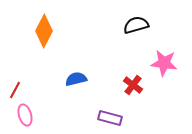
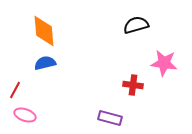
orange diamond: rotated 32 degrees counterclockwise
blue semicircle: moved 31 px left, 16 px up
red cross: rotated 30 degrees counterclockwise
pink ellipse: rotated 55 degrees counterclockwise
